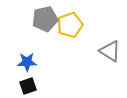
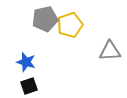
gray triangle: rotated 35 degrees counterclockwise
blue star: moved 1 px left; rotated 18 degrees clockwise
black square: moved 1 px right
